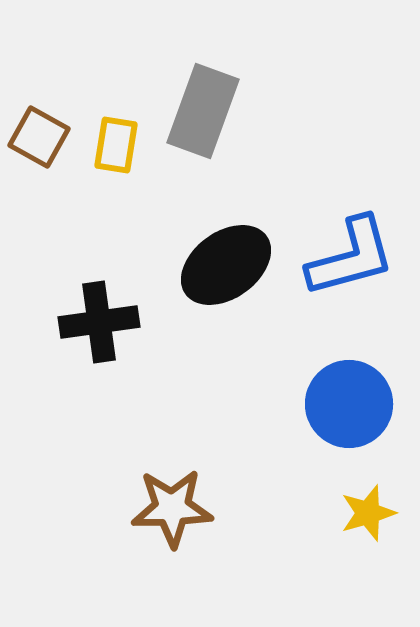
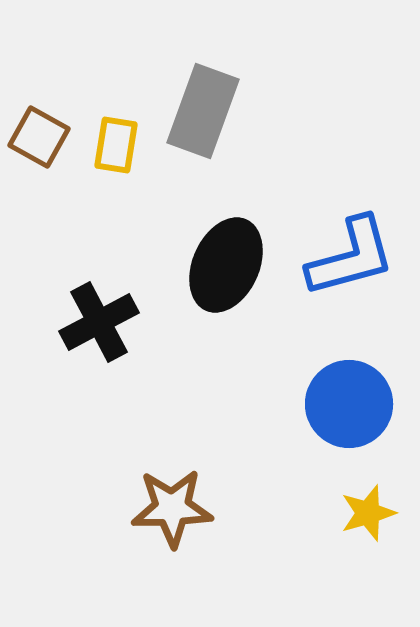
black ellipse: rotated 30 degrees counterclockwise
black cross: rotated 20 degrees counterclockwise
